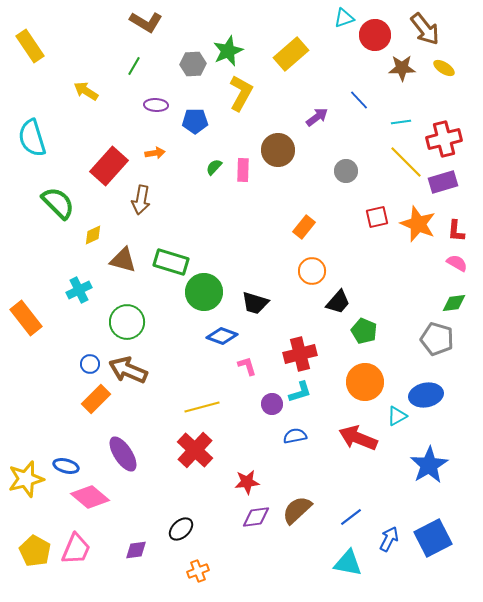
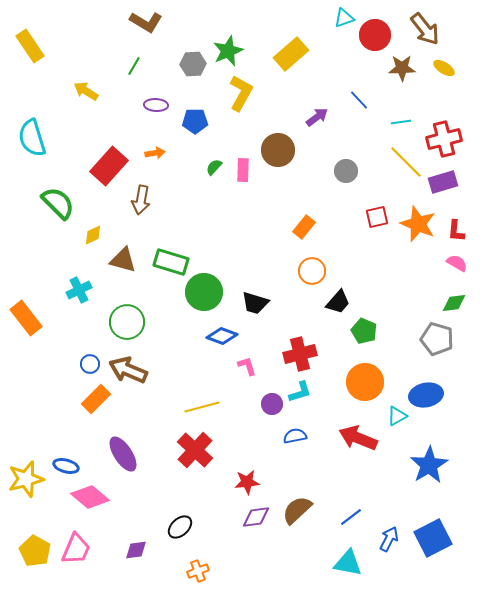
black ellipse at (181, 529): moved 1 px left, 2 px up
